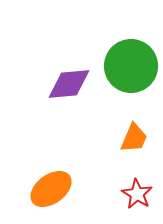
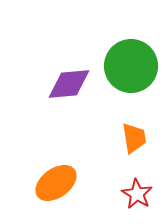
orange trapezoid: rotated 32 degrees counterclockwise
orange ellipse: moved 5 px right, 6 px up
